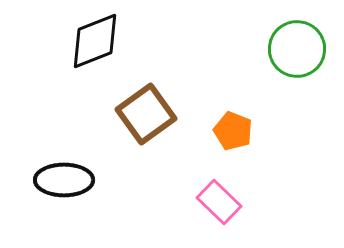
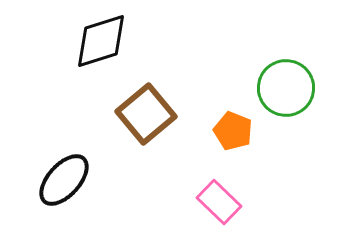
black diamond: moved 6 px right; rotated 4 degrees clockwise
green circle: moved 11 px left, 39 px down
brown square: rotated 4 degrees counterclockwise
black ellipse: rotated 48 degrees counterclockwise
